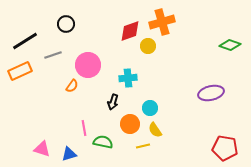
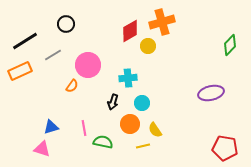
red diamond: rotated 10 degrees counterclockwise
green diamond: rotated 65 degrees counterclockwise
gray line: rotated 12 degrees counterclockwise
cyan circle: moved 8 px left, 5 px up
blue triangle: moved 18 px left, 27 px up
